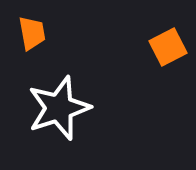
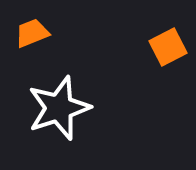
orange trapezoid: rotated 102 degrees counterclockwise
